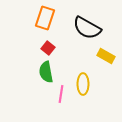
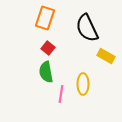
black semicircle: rotated 36 degrees clockwise
